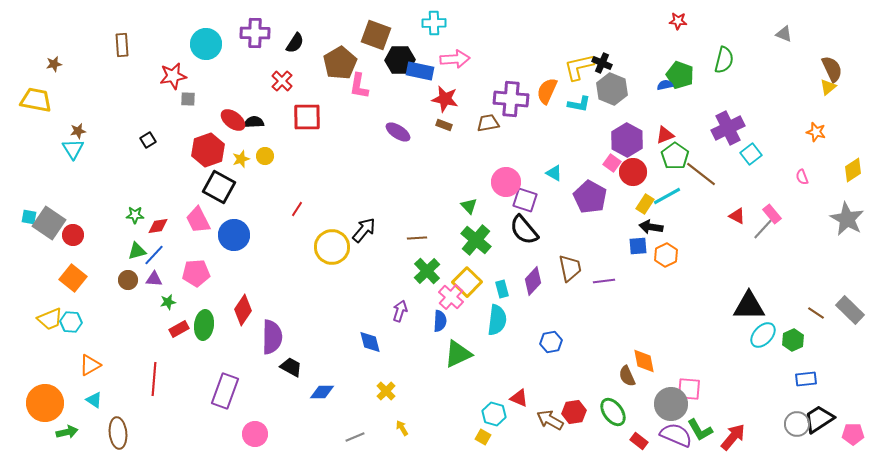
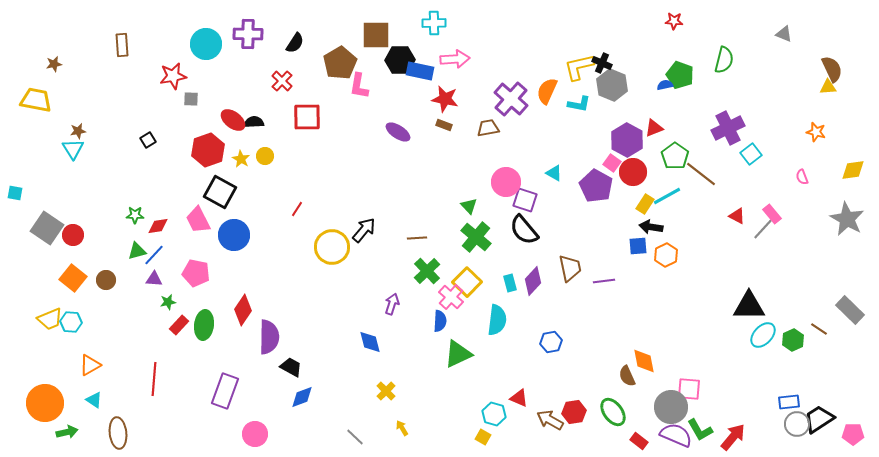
red star at (678, 21): moved 4 px left
purple cross at (255, 33): moved 7 px left, 1 px down
brown square at (376, 35): rotated 20 degrees counterclockwise
yellow triangle at (828, 87): rotated 36 degrees clockwise
gray hexagon at (612, 89): moved 4 px up
gray square at (188, 99): moved 3 px right
purple cross at (511, 99): rotated 36 degrees clockwise
brown trapezoid at (488, 123): moved 5 px down
red triangle at (665, 135): moved 11 px left, 7 px up
yellow star at (241, 159): rotated 24 degrees counterclockwise
yellow diamond at (853, 170): rotated 25 degrees clockwise
black square at (219, 187): moved 1 px right, 5 px down
purple pentagon at (590, 197): moved 6 px right, 11 px up
cyan square at (29, 217): moved 14 px left, 24 px up
gray square at (49, 223): moved 2 px left, 5 px down
green cross at (476, 240): moved 3 px up
pink pentagon at (196, 273): rotated 16 degrees clockwise
brown circle at (128, 280): moved 22 px left
cyan rectangle at (502, 289): moved 8 px right, 6 px up
purple arrow at (400, 311): moved 8 px left, 7 px up
brown line at (816, 313): moved 3 px right, 16 px down
red rectangle at (179, 329): moved 4 px up; rotated 18 degrees counterclockwise
purple semicircle at (272, 337): moved 3 px left
blue rectangle at (806, 379): moved 17 px left, 23 px down
blue diamond at (322, 392): moved 20 px left, 5 px down; rotated 20 degrees counterclockwise
gray circle at (671, 404): moved 3 px down
gray line at (355, 437): rotated 66 degrees clockwise
